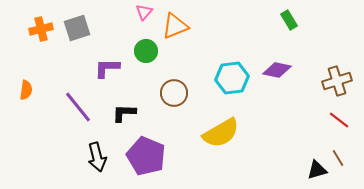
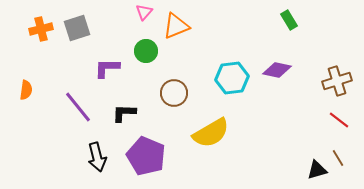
orange triangle: moved 1 px right
yellow semicircle: moved 10 px left
